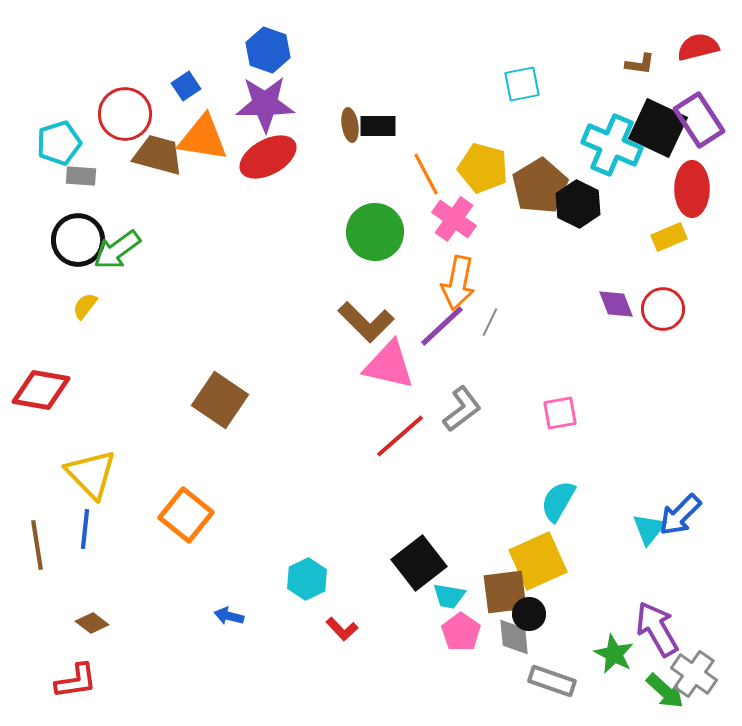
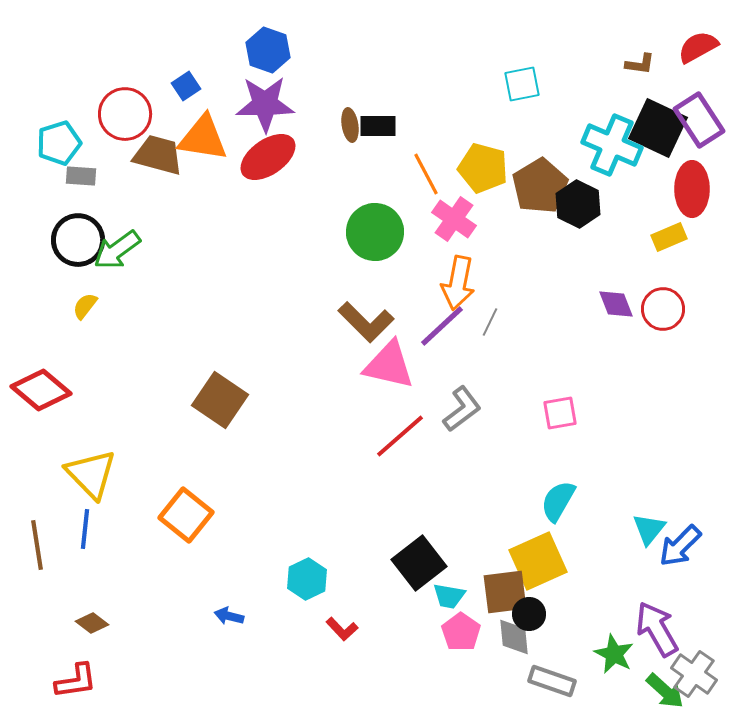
red semicircle at (698, 47): rotated 15 degrees counterclockwise
red ellipse at (268, 157): rotated 6 degrees counterclockwise
red diamond at (41, 390): rotated 30 degrees clockwise
blue arrow at (680, 515): moved 31 px down
